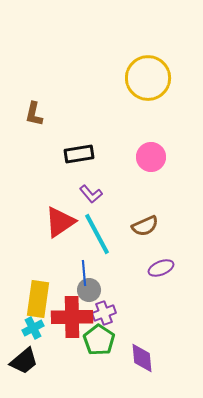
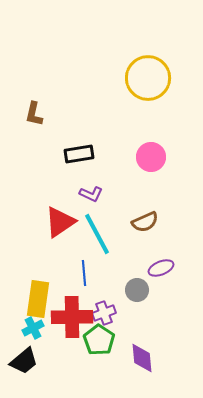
purple L-shape: rotated 25 degrees counterclockwise
brown semicircle: moved 4 px up
gray circle: moved 48 px right
